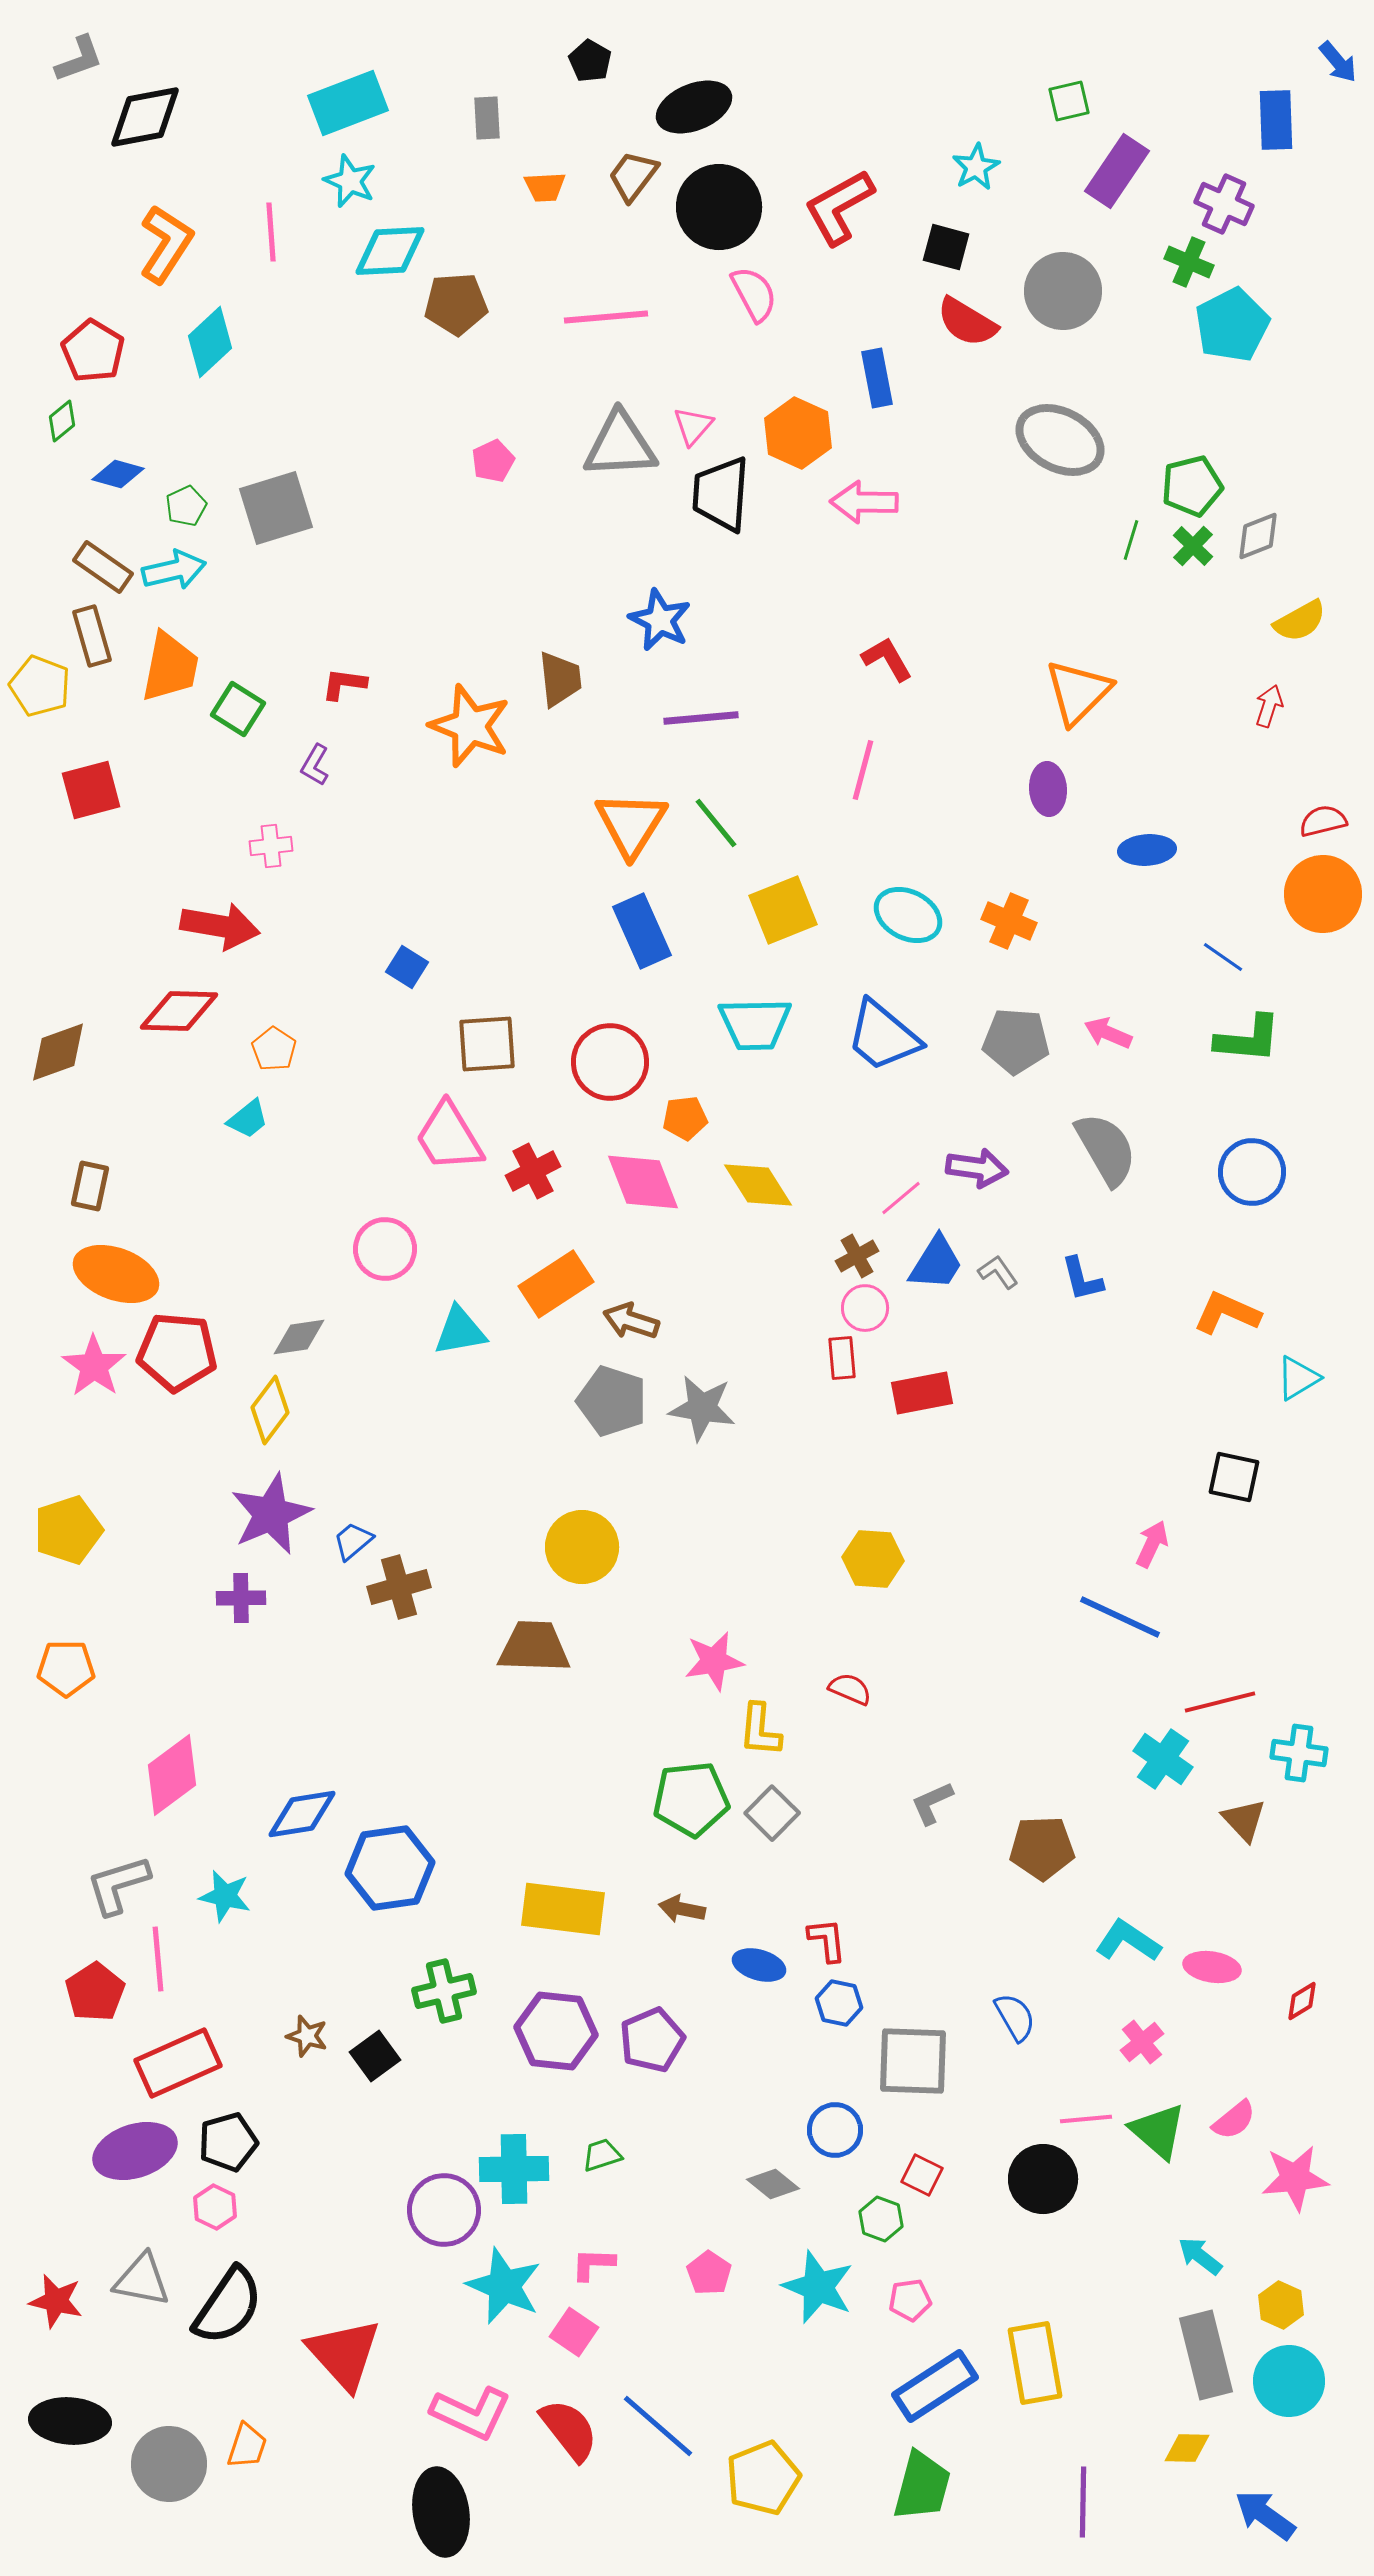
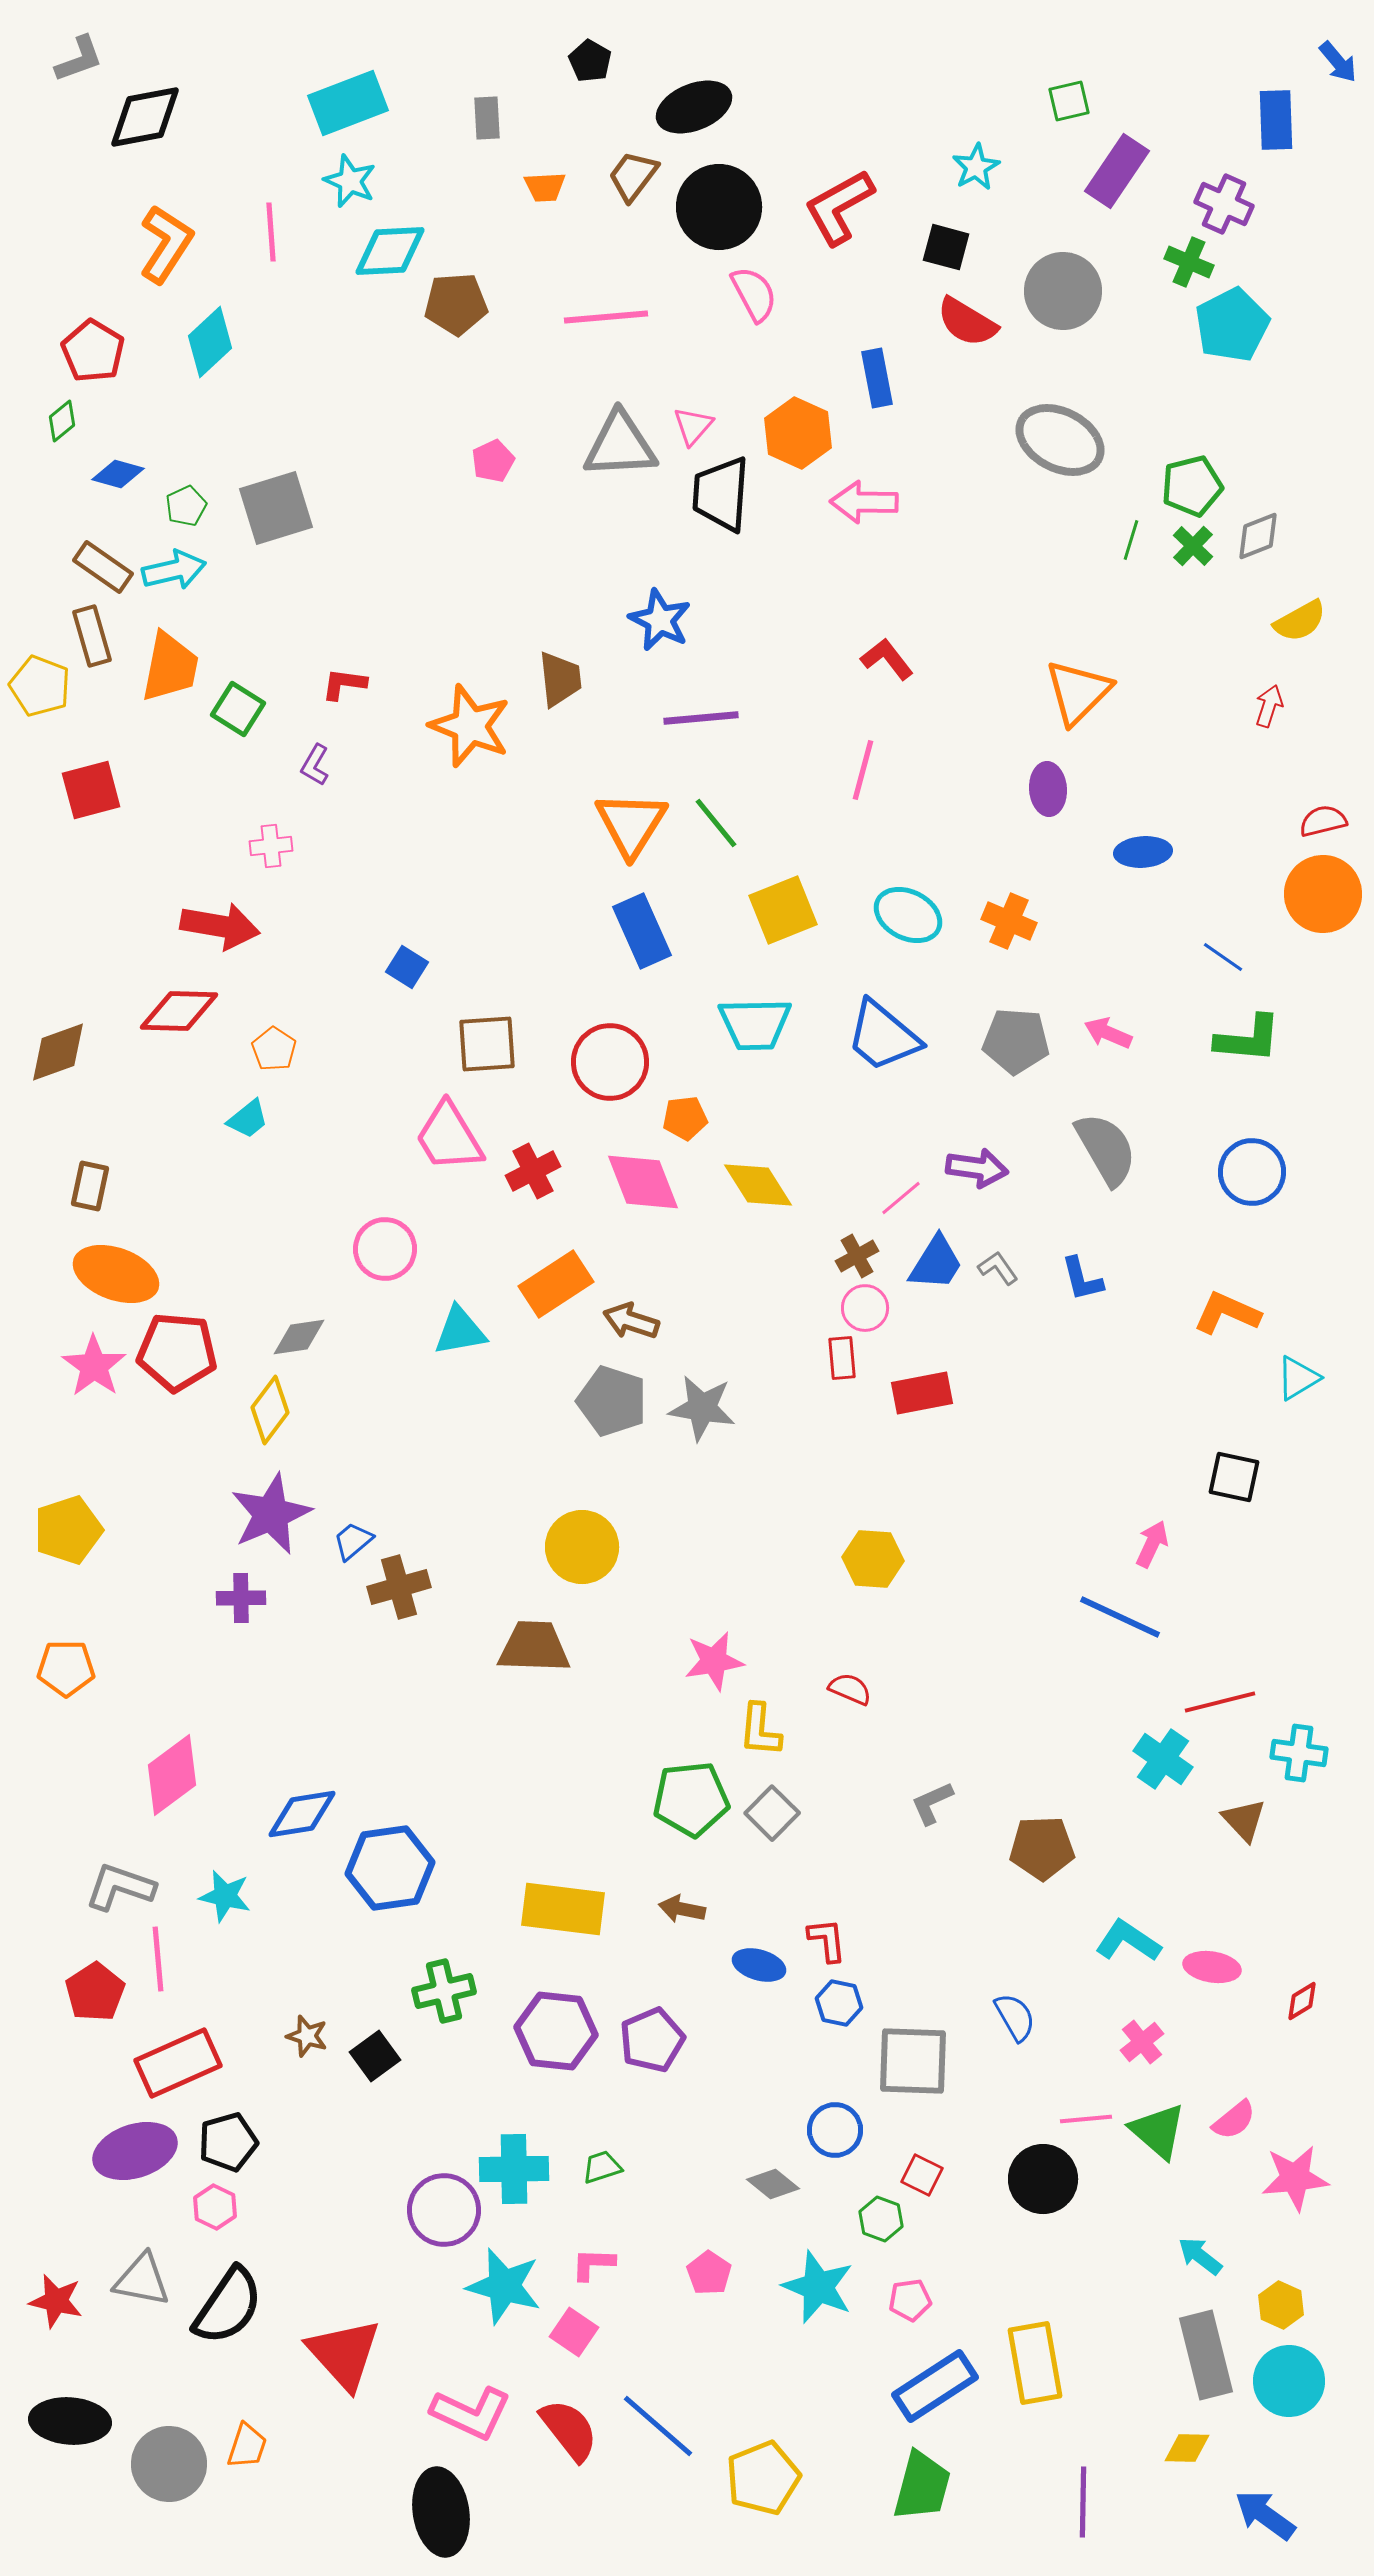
red L-shape at (887, 659): rotated 8 degrees counterclockwise
blue ellipse at (1147, 850): moved 4 px left, 2 px down
gray L-shape at (998, 1272): moved 4 px up
gray L-shape at (118, 1885): moved 2 px right, 2 px down; rotated 36 degrees clockwise
green trapezoid at (602, 2155): moved 12 px down
cyan star at (504, 2286): rotated 8 degrees counterclockwise
